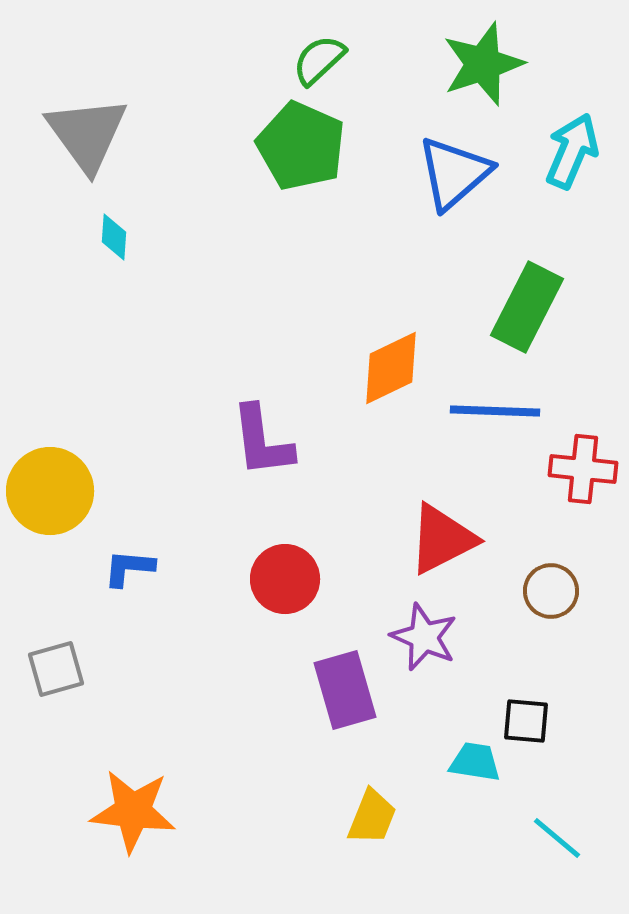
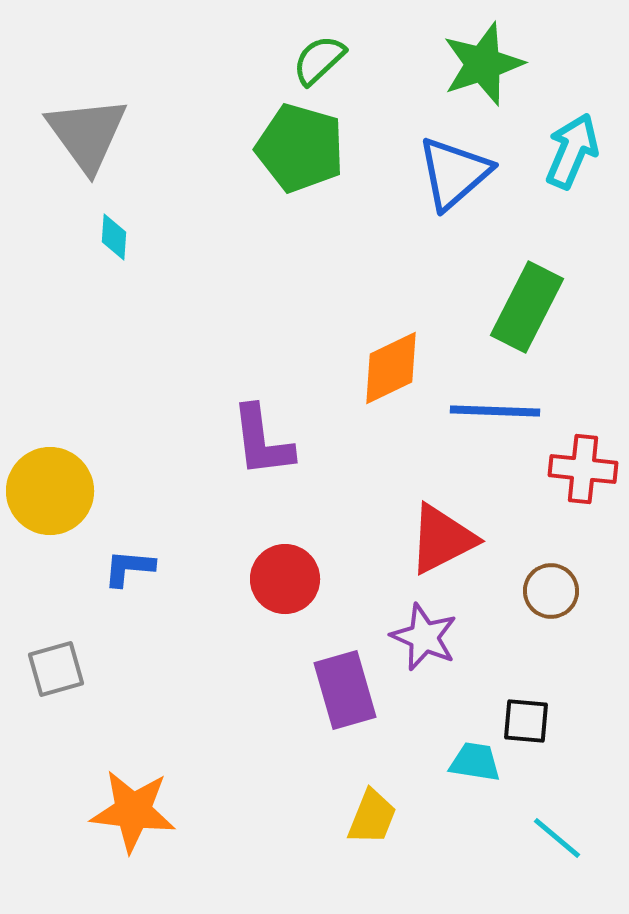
green pentagon: moved 1 px left, 2 px down; rotated 8 degrees counterclockwise
